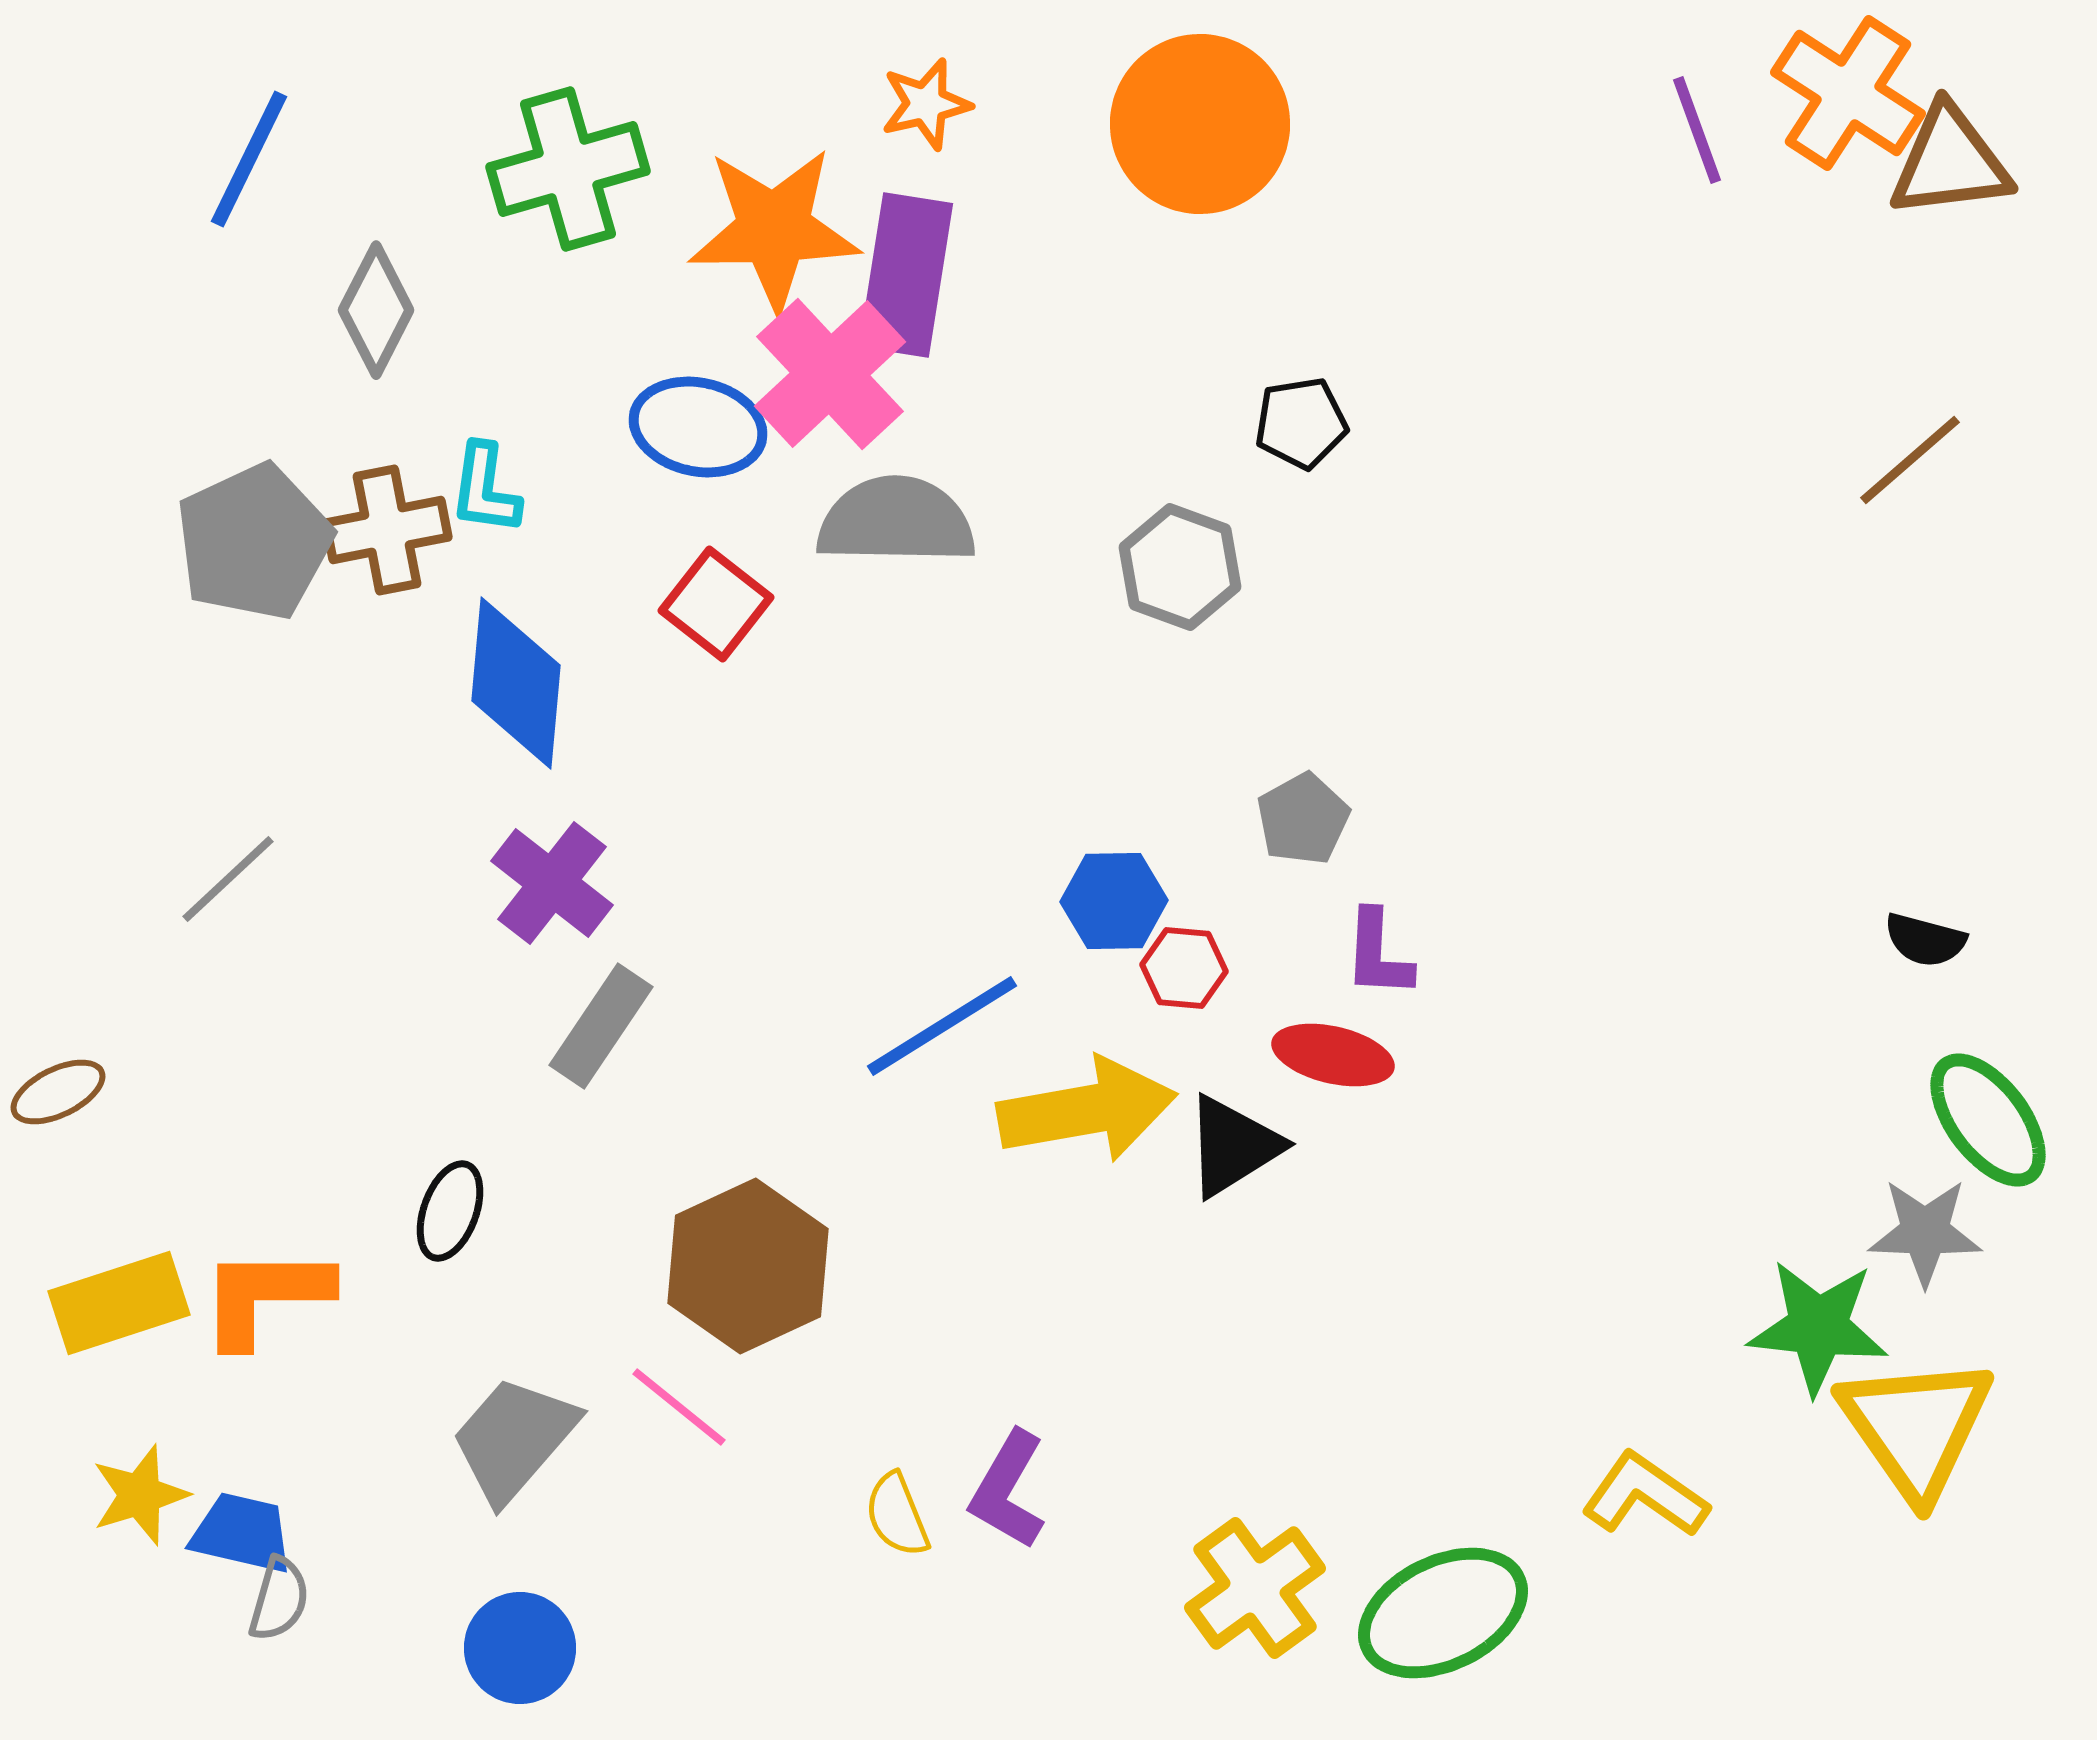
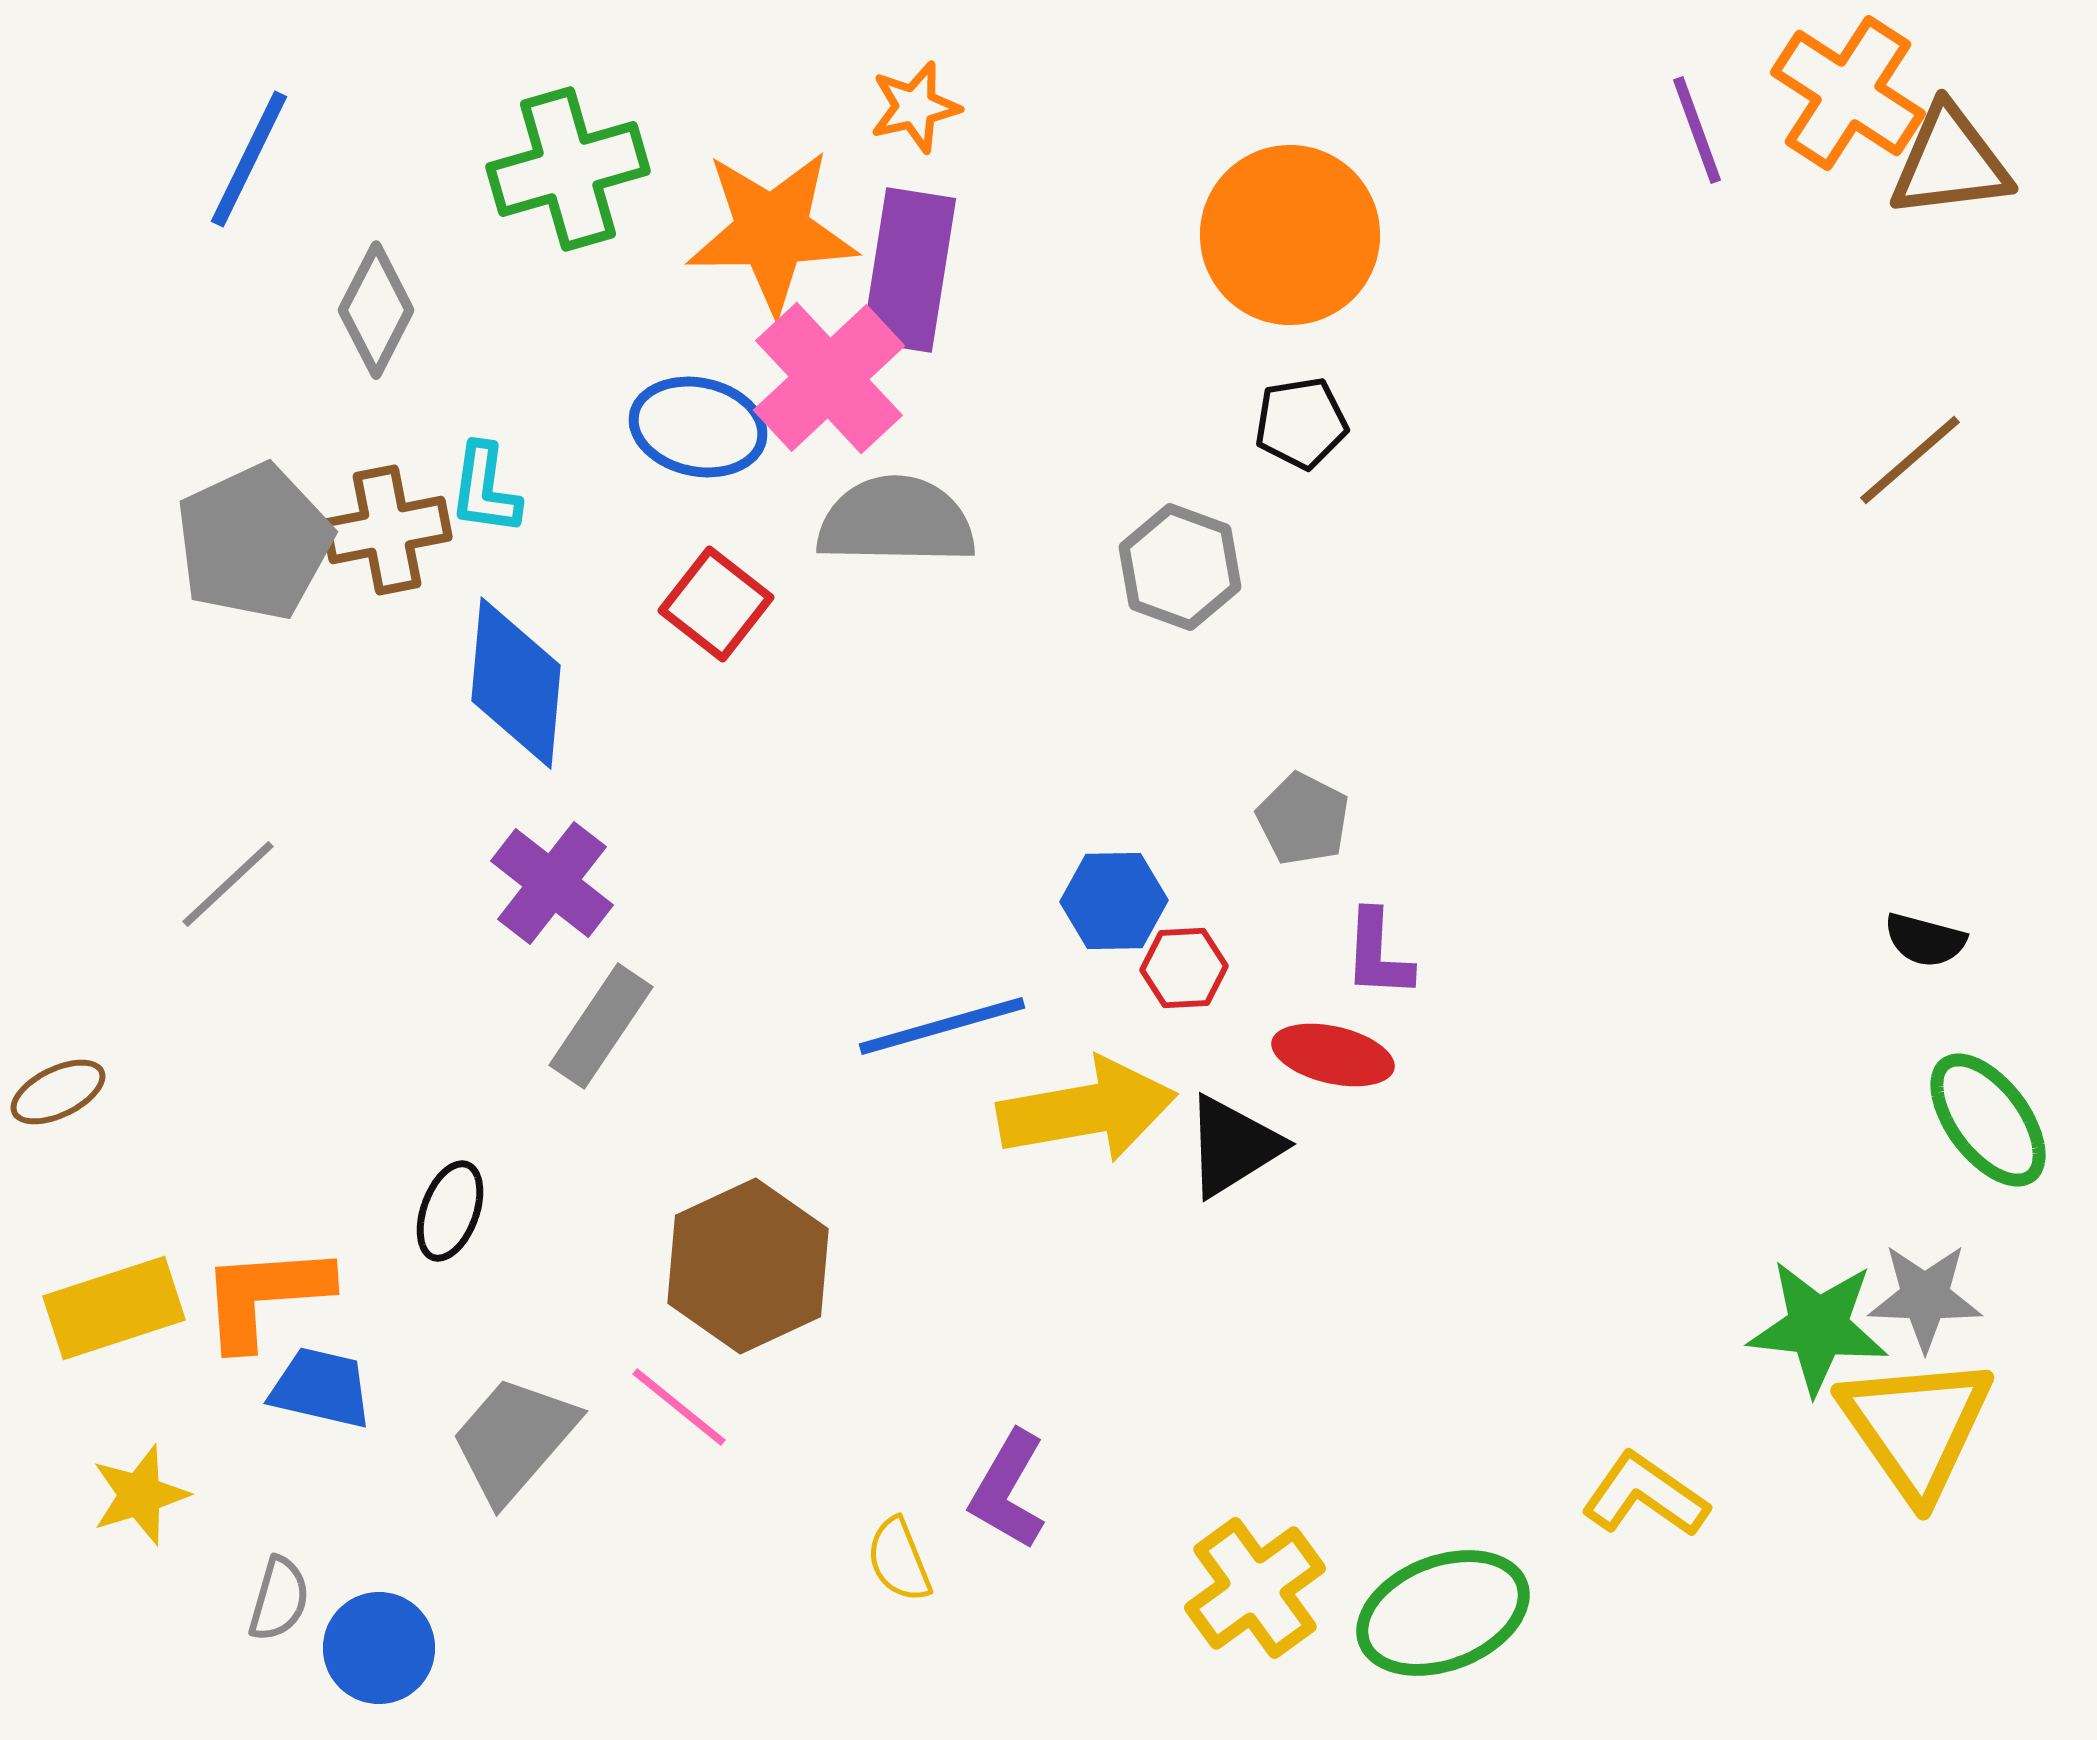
orange star at (926, 104): moved 11 px left, 3 px down
orange circle at (1200, 124): moved 90 px right, 111 px down
orange star at (774, 229): moved 2 px left, 2 px down
purple rectangle at (906, 275): moved 3 px right, 5 px up
pink cross at (830, 374): moved 1 px left, 4 px down
gray pentagon at (1303, 819): rotated 16 degrees counterclockwise
gray line at (228, 879): moved 5 px down
red hexagon at (1184, 968): rotated 8 degrees counterclockwise
blue line at (942, 1026): rotated 16 degrees clockwise
gray star at (1925, 1232): moved 65 px down
orange L-shape at (265, 1296): rotated 4 degrees counterclockwise
yellow rectangle at (119, 1303): moved 5 px left, 5 px down
yellow semicircle at (897, 1515): moved 2 px right, 45 px down
blue trapezoid at (242, 1533): moved 79 px right, 145 px up
green ellipse at (1443, 1613): rotated 5 degrees clockwise
blue circle at (520, 1648): moved 141 px left
